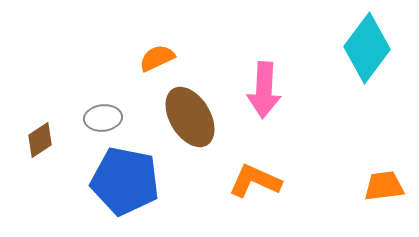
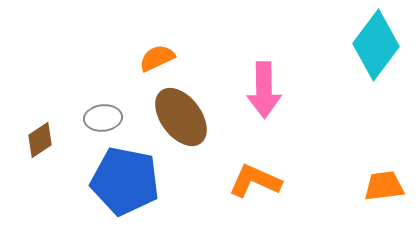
cyan diamond: moved 9 px right, 3 px up
pink arrow: rotated 4 degrees counterclockwise
brown ellipse: moved 9 px left; rotated 6 degrees counterclockwise
